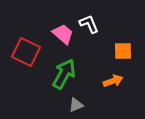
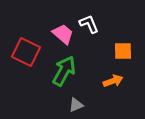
green arrow: moved 3 px up
